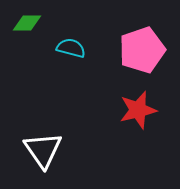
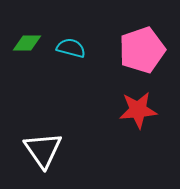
green diamond: moved 20 px down
red star: rotated 9 degrees clockwise
